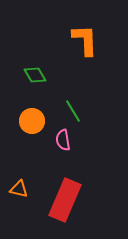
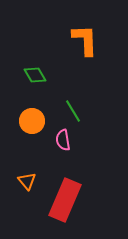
orange triangle: moved 8 px right, 8 px up; rotated 36 degrees clockwise
